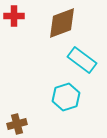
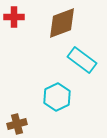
red cross: moved 1 px down
cyan hexagon: moved 9 px left; rotated 8 degrees counterclockwise
